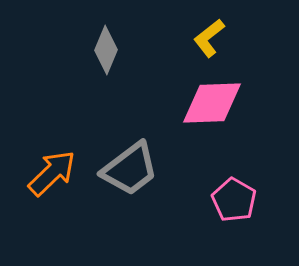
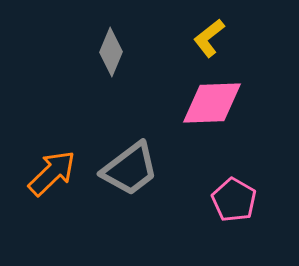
gray diamond: moved 5 px right, 2 px down
